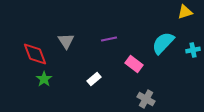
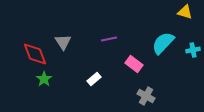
yellow triangle: rotated 35 degrees clockwise
gray triangle: moved 3 px left, 1 px down
gray cross: moved 3 px up
